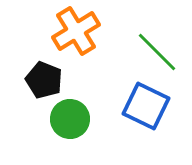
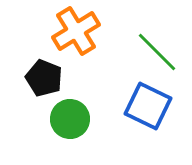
black pentagon: moved 2 px up
blue square: moved 2 px right
